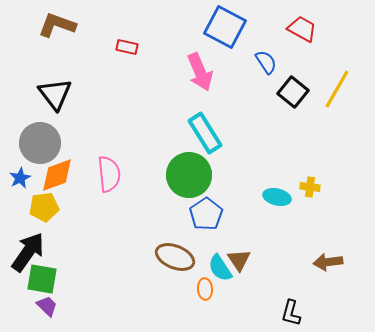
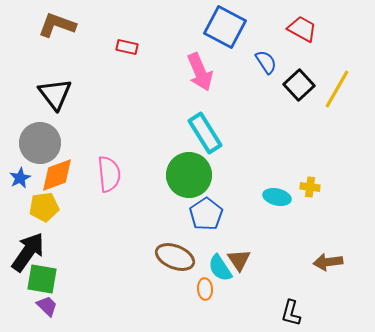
black square: moved 6 px right, 7 px up; rotated 8 degrees clockwise
